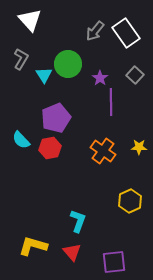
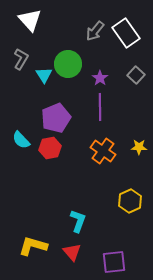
gray square: moved 1 px right
purple line: moved 11 px left, 5 px down
